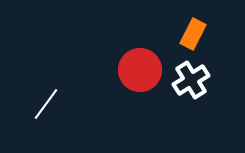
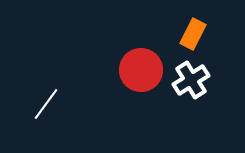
red circle: moved 1 px right
